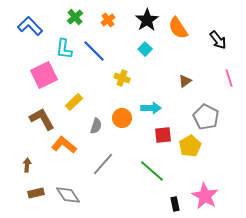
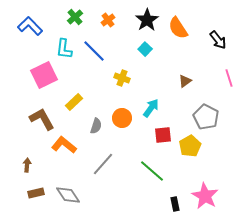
cyan arrow: rotated 54 degrees counterclockwise
